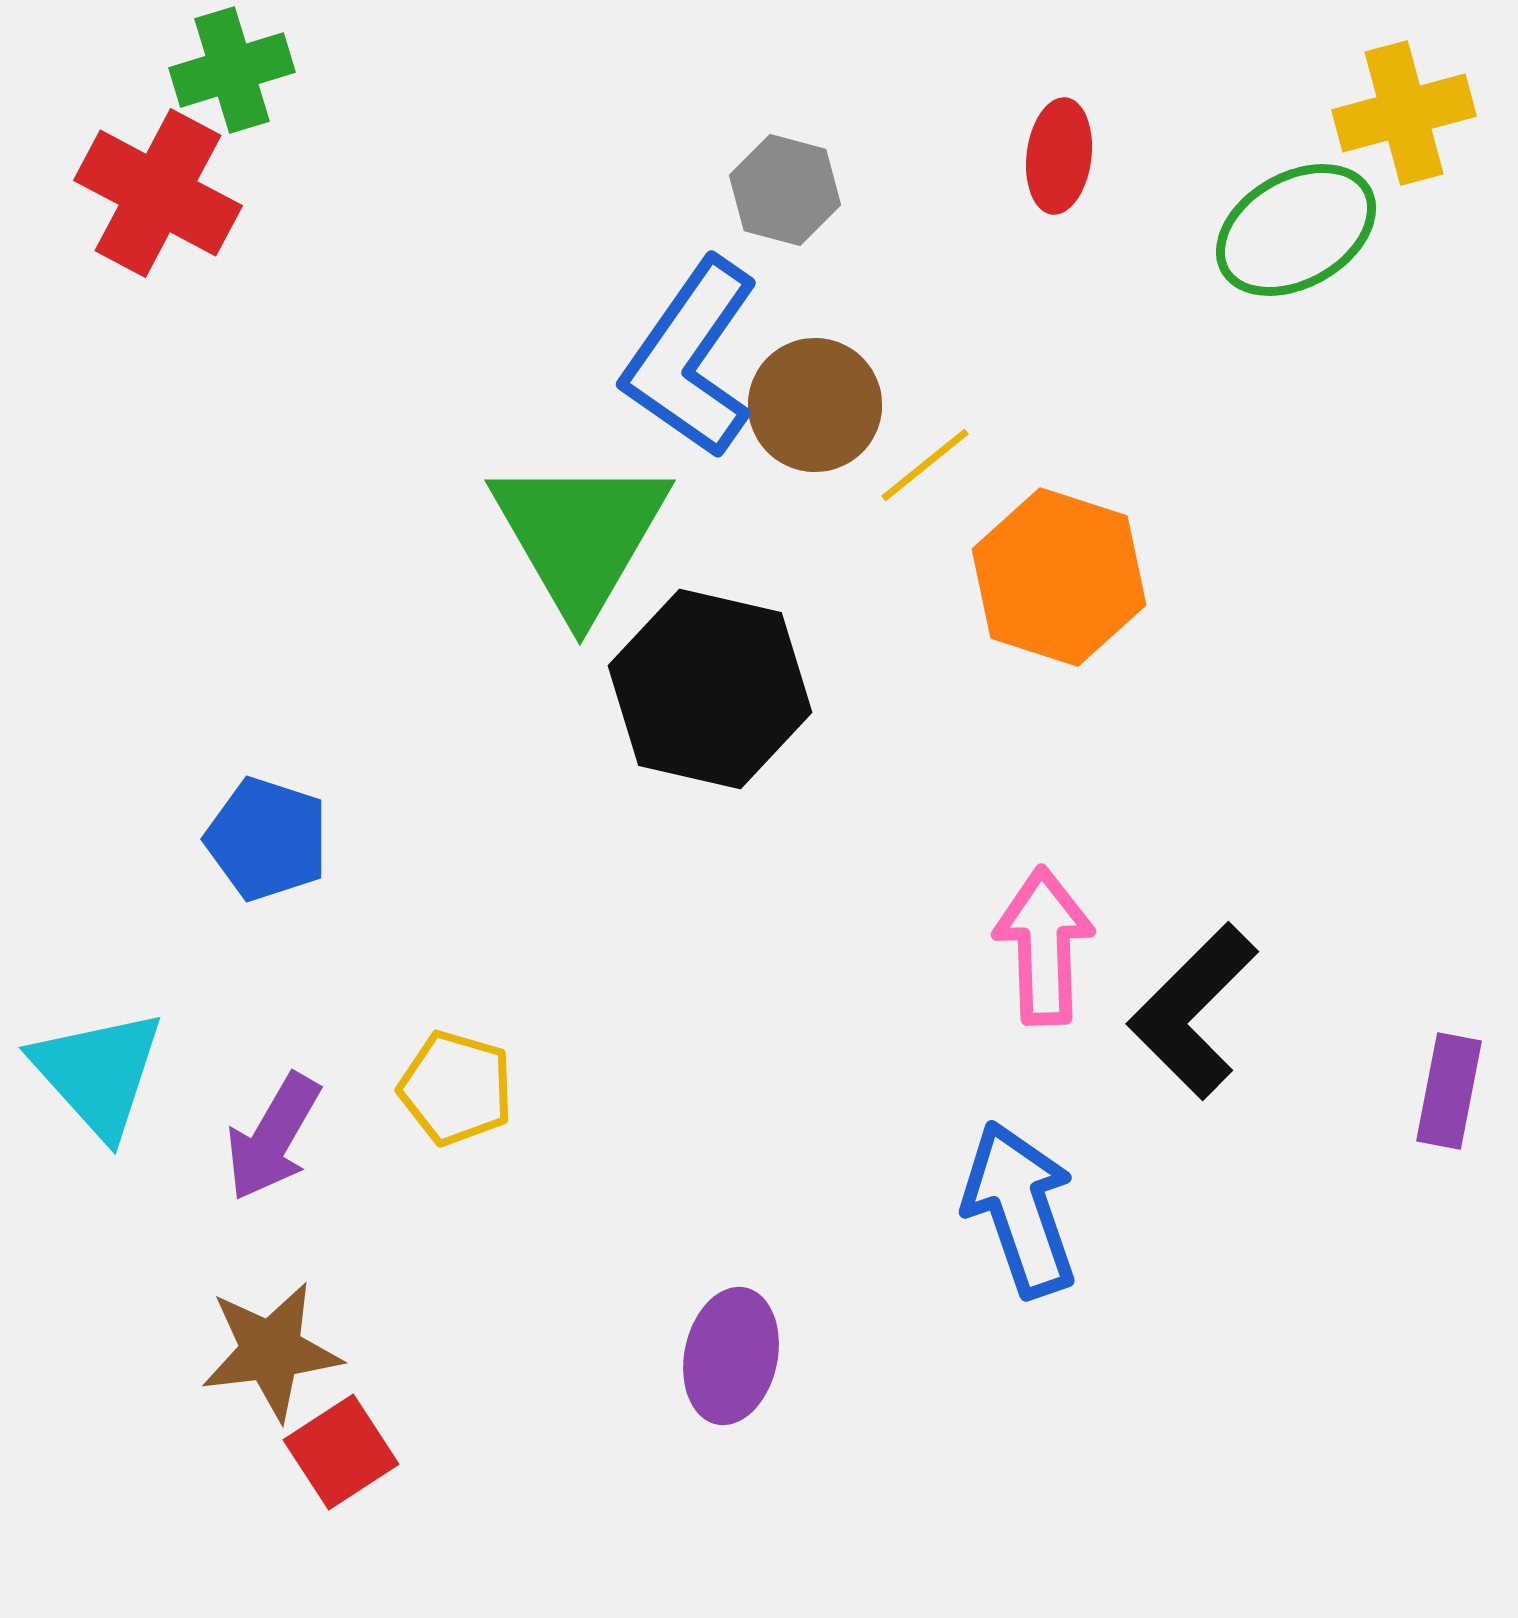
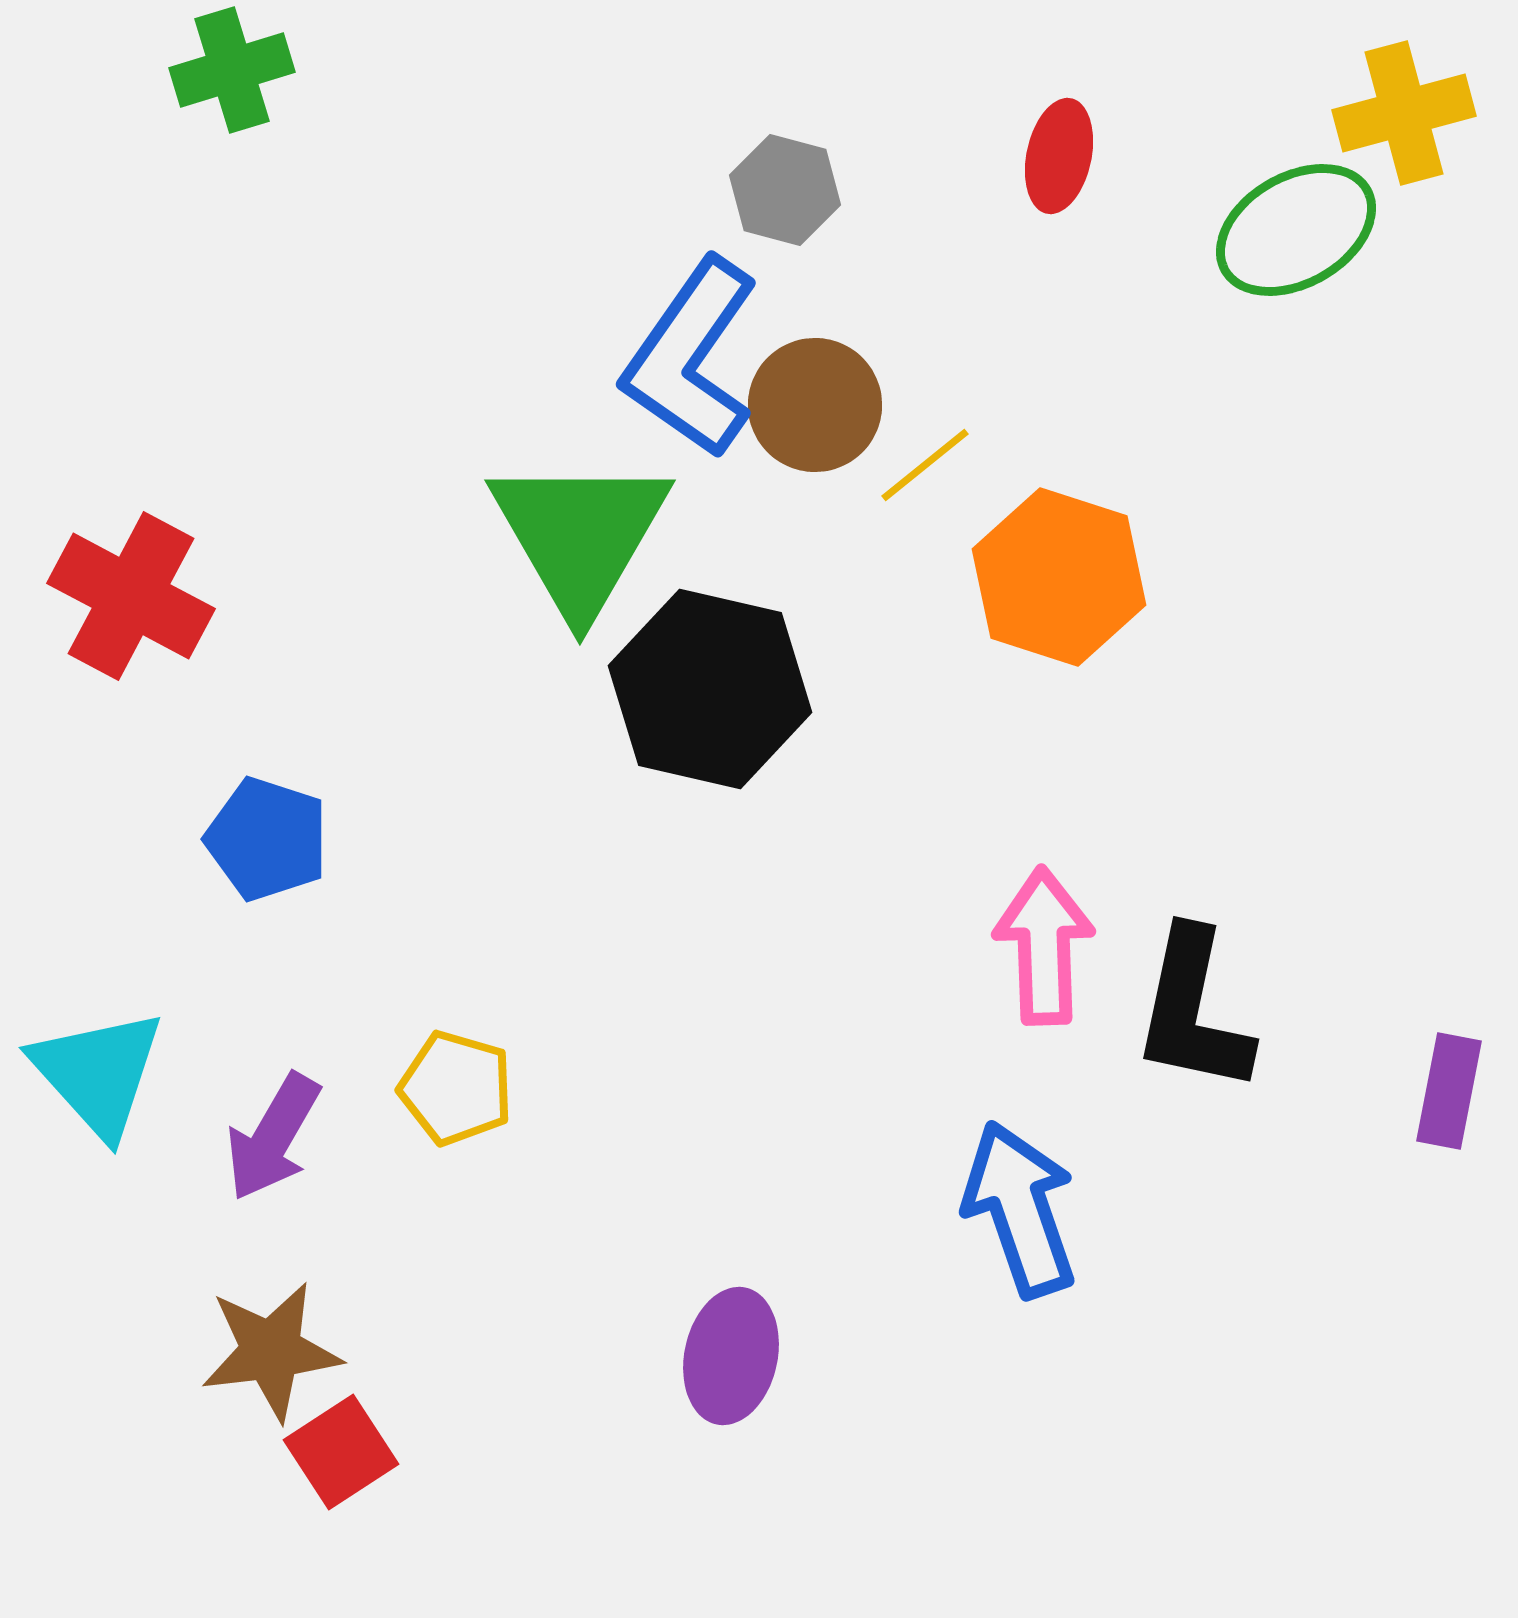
red ellipse: rotated 5 degrees clockwise
red cross: moved 27 px left, 403 px down
black L-shape: rotated 33 degrees counterclockwise
